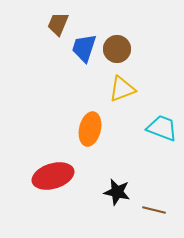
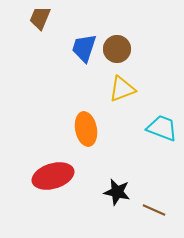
brown trapezoid: moved 18 px left, 6 px up
orange ellipse: moved 4 px left; rotated 24 degrees counterclockwise
brown line: rotated 10 degrees clockwise
